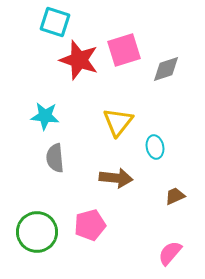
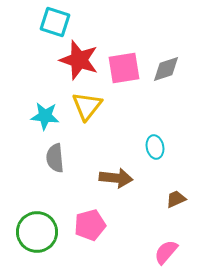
pink square: moved 18 px down; rotated 8 degrees clockwise
yellow triangle: moved 31 px left, 16 px up
brown trapezoid: moved 1 px right, 3 px down
pink semicircle: moved 4 px left, 1 px up
